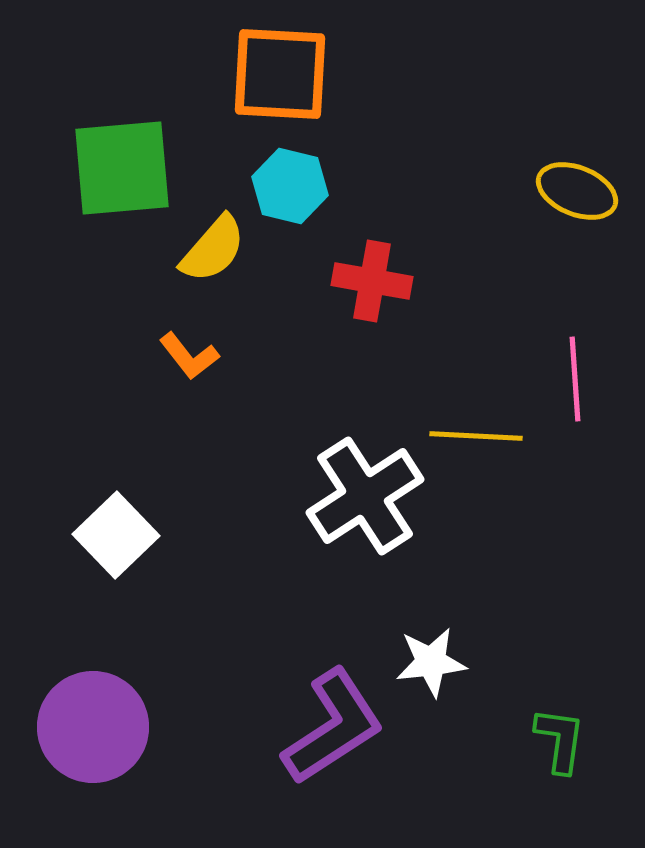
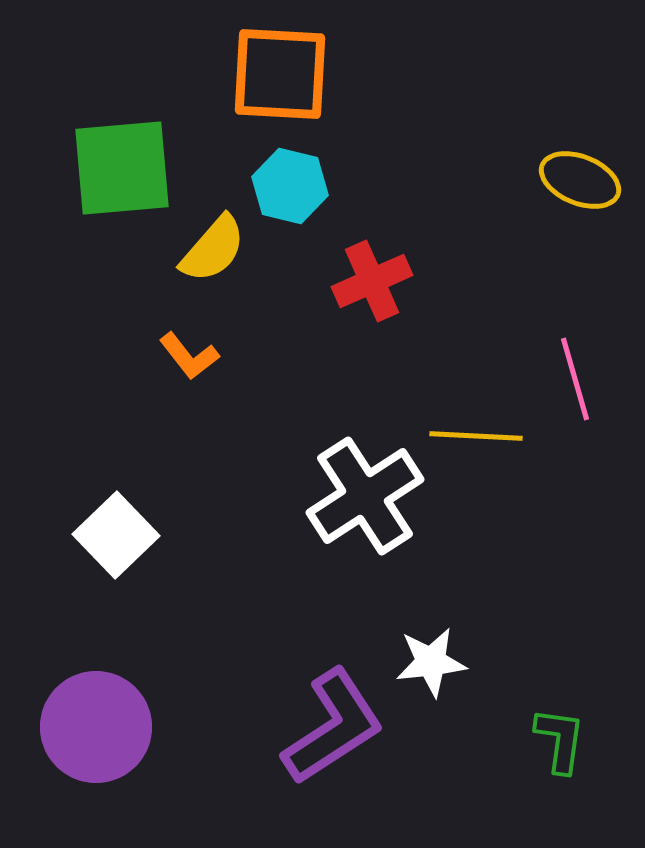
yellow ellipse: moved 3 px right, 11 px up
red cross: rotated 34 degrees counterclockwise
pink line: rotated 12 degrees counterclockwise
purple circle: moved 3 px right
